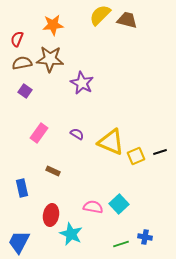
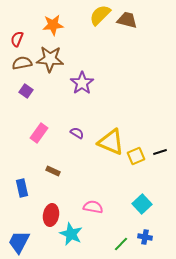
purple star: rotated 10 degrees clockwise
purple square: moved 1 px right
purple semicircle: moved 1 px up
cyan square: moved 23 px right
green line: rotated 28 degrees counterclockwise
